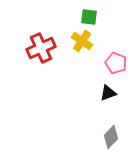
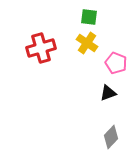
yellow cross: moved 5 px right, 2 px down
red cross: rotated 8 degrees clockwise
